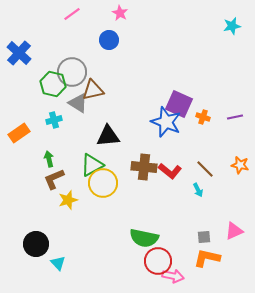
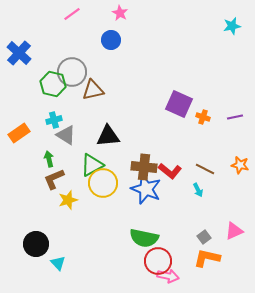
blue circle: moved 2 px right
gray triangle: moved 12 px left, 32 px down
blue star: moved 20 px left, 67 px down
brown line: rotated 18 degrees counterclockwise
gray square: rotated 32 degrees counterclockwise
pink arrow: moved 5 px left
